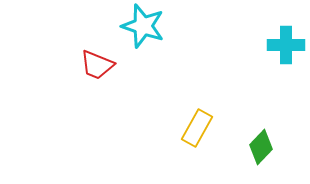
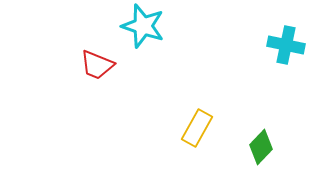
cyan cross: rotated 12 degrees clockwise
